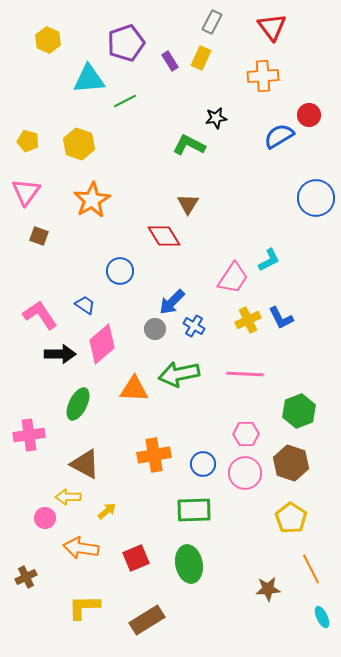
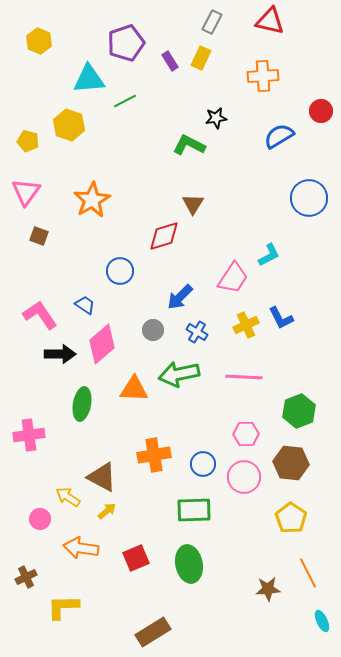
red triangle at (272, 27): moved 2 px left, 6 px up; rotated 40 degrees counterclockwise
yellow hexagon at (48, 40): moved 9 px left, 1 px down
red circle at (309, 115): moved 12 px right, 4 px up
yellow hexagon at (79, 144): moved 10 px left, 19 px up
blue circle at (316, 198): moved 7 px left
brown triangle at (188, 204): moved 5 px right
red diamond at (164, 236): rotated 76 degrees counterclockwise
cyan L-shape at (269, 260): moved 5 px up
blue arrow at (172, 302): moved 8 px right, 5 px up
yellow cross at (248, 320): moved 2 px left, 5 px down
blue cross at (194, 326): moved 3 px right, 6 px down
gray circle at (155, 329): moved 2 px left, 1 px down
pink line at (245, 374): moved 1 px left, 3 px down
green ellipse at (78, 404): moved 4 px right; rotated 16 degrees counterclockwise
brown hexagon at (291, 463): rotated 12 degrees counterclockwise
brown triangle at (85, 464): moved 17 px right, 13 px down
pink circle at (245, 473): moved 1 px left, 4 px down
yellow arrow at (68, 497): rotated 35 degrees clockwise
pink circle at (45, 518): moved 5 px left, 1 px down
orange line at (311, 569): moved 3 px left, 4 px down
yellow L-shape at (84, 607): moved 21 px left
cyan ellipse at (322, 617): moved 4 px down
brown rectangle at (147, 620): moved 6 px right, 12 px down
